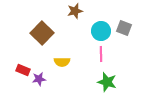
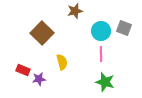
yellow semicircle: rotated 105 degrees counterclockwise
green star: moved 2 px left
